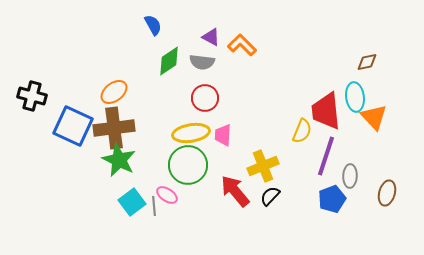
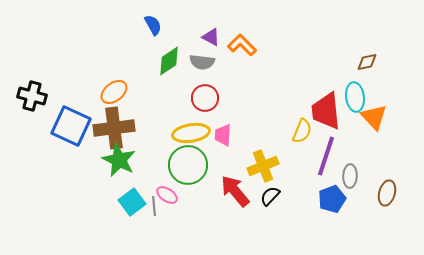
blue square: moved 2 px left
